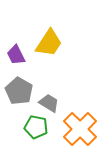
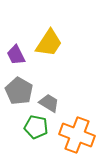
orange cross: moved 3 px left, 6 px down; rotated 24 degrees counterclockwise
